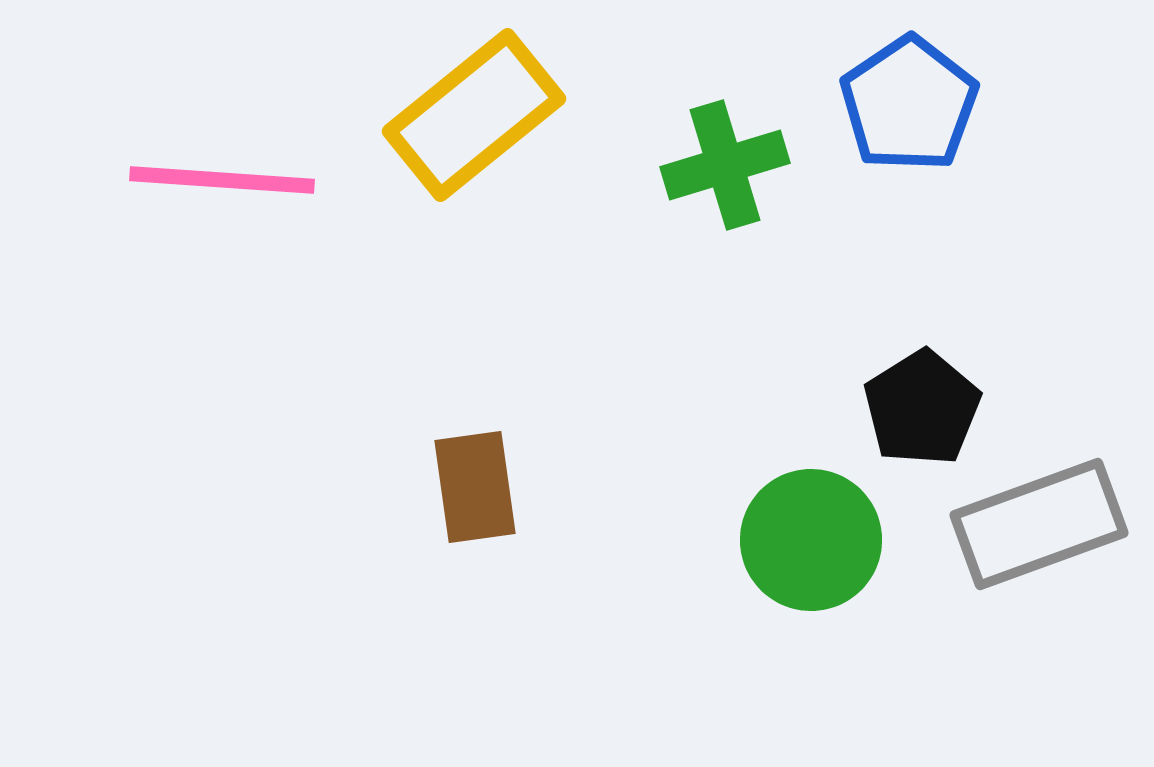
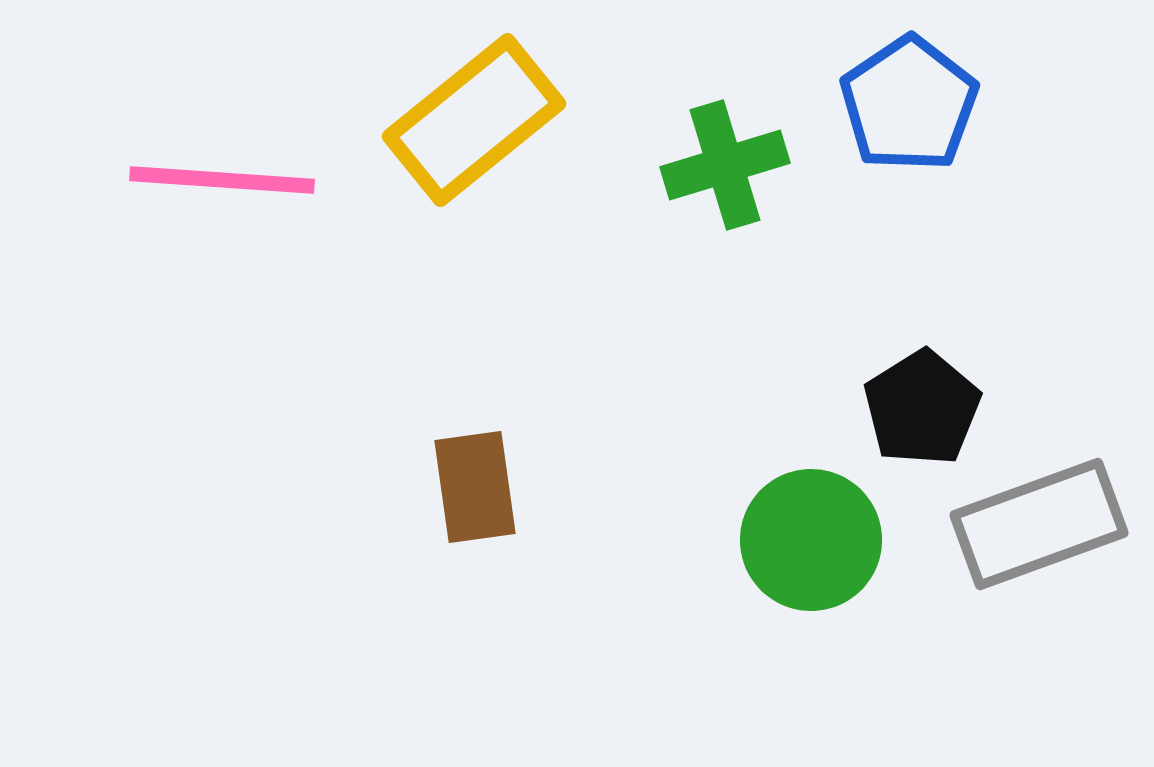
yellow rectangle: moved 5 px down
